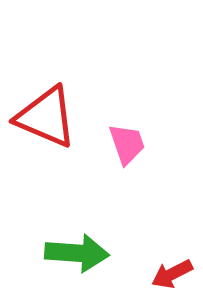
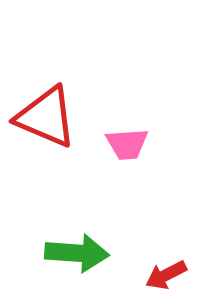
pink trapezoid: rotated 105 degrees clockwise
red arrow: moved 6 px left, 1 px down
